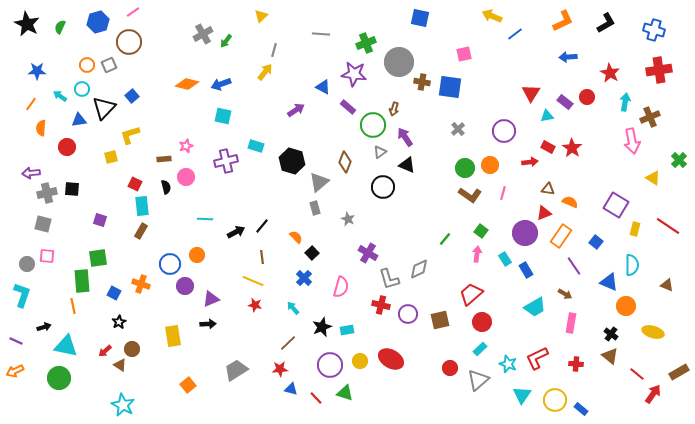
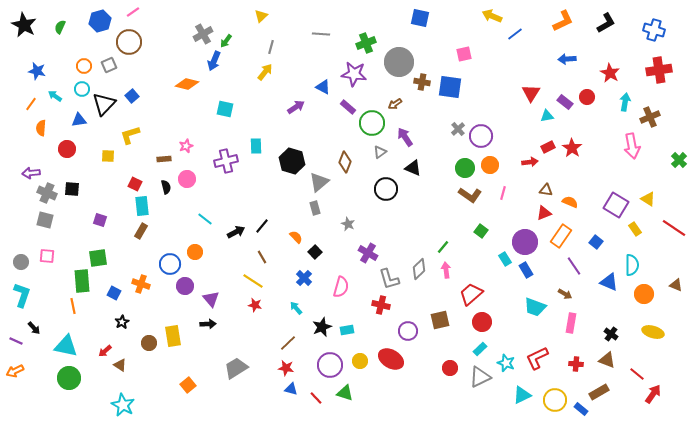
blue hexagon at (98, 22): moved 2 px right, 1 px up
black star at (27, 24): moved 3 px left, 1 px down
gray line at (274, 50): moved 3 px left, 3 px up
blue arrow at (568, 57): moved 1 px left, 2 px down
orange circle at (87, 65): moved 3 px left, 1 px down
blue star at (37, 71): rotated 12 degrees clockwise
blue arrow at (221, 84): moved 7 px left, 23 px up; rotated 48 degrees counterclockwise
cyan arrow at (60, 96): moved 5 px left
black triangle at (104, 108): moved 4 px up
brown arrow at (394, 109): moved 1 px right, 5 px up; rotated 40 degrees clockwise
purple arrow at (296, 110): moved 3 px up
cyan square at (223, 116): moved 2 px right, 7 px up
green circle at (373, 125): moved 1 px left, 2 px up
purple circle at (504, 131): moved 23 px left, 5 px down
pink arrow at (632, 141): moved 5 px down
cyan rectangle at (256, 146): rotated 70 degrees clockwise
red circle at (67, 147): moved 2 px down
red rectangle at (548, 147): rotated 56 degrees counterclockwise
yellow square at (111, 157): moved 3 px left, 1 px up; rotated 16 degrees clockwise
black triangle at (407, 165): moved 6 px right, 3 px down
pink circle at (186, 177): moved 1 px right, 2 px down
yellow triangle at (653, 178): moved 5 px left, 21 px down
black circle at (383, 187): moved 3 px right, 2 px down
brown triangle at (548, 189): moved 2 px left, 1 px down
gray cross at (47, 193): rotated 36 degrees clockwise
cyan line at (205, 219): rotated 35 degrees clockwise
gray star at (348, 219): moved 5 px down
gray square at (43, 224): moved 2 px right, 4 px up
red line at (668, 226): moved 6 px right, 2 px down
yellow rectangle at (635, 229): rotated 48 degrees counterclockwise
purple circle at (525, 233): moved 9 px down
green line at (445, 239): moved 2 px left, 8 px down
black square at (312, 253): moved 3 px right, 1 px up
pink arrow at (477, 254): moved 31 px left, 16 px down; rotated 14 degrees counterclockwise
orange circle at (197, 255): moved 2 px left, 3 px up
brown line at (262, 257): rotated 24 degrees counterclockwise
gray circle at (27, 264): moved 6 px left, 2 px up
gray diamond at (419, 269): rotated 20 degrees counterclockwise
yellow line at (253, 281): rotated 10 degrees clockwise
brown triangle at (667, 285): moved 9 px right
purple triangle at (211, 299): rotated 48 degrees counterclockwise
orange circle at (626, 306): moved 18 px right, 12 px up
cyan trapezoid at (535, 307): rotated 50 degrees clockwise
cyan arrow at (293, 308): moved 3 px right
purple circle at (408, 314): moved 17 px down
black star at (119, 322): moved 3 px right
black arrow at (44, 327): moved 10 px left, 1 px down; rotated 64 degrees clockwise
brown circle at (132, 349): moved 17 px right, 6 px up
brown triangle at (610, 356): moved 3 px left, 4 px down; rotated 18 degrees counterclockwise
cyan star at (508, 364): moved 2 px left, 1 px up
red star at (280, 369): moved 6 px right, 1 px up; rotated 14 degrees clockwise
gray trapezoid at (236, 370): moved 2 px up
brown rectangle at (679, 372): moved 80 px left, 20 px down
green circle at (59, 378): moved 10 px right
gray triangle at (478, 380): moved 2 px right, 3 px up; rotated 15 degrees clockwise
cyan triangle at (522, 395): rotated 30 degrees clockwise
